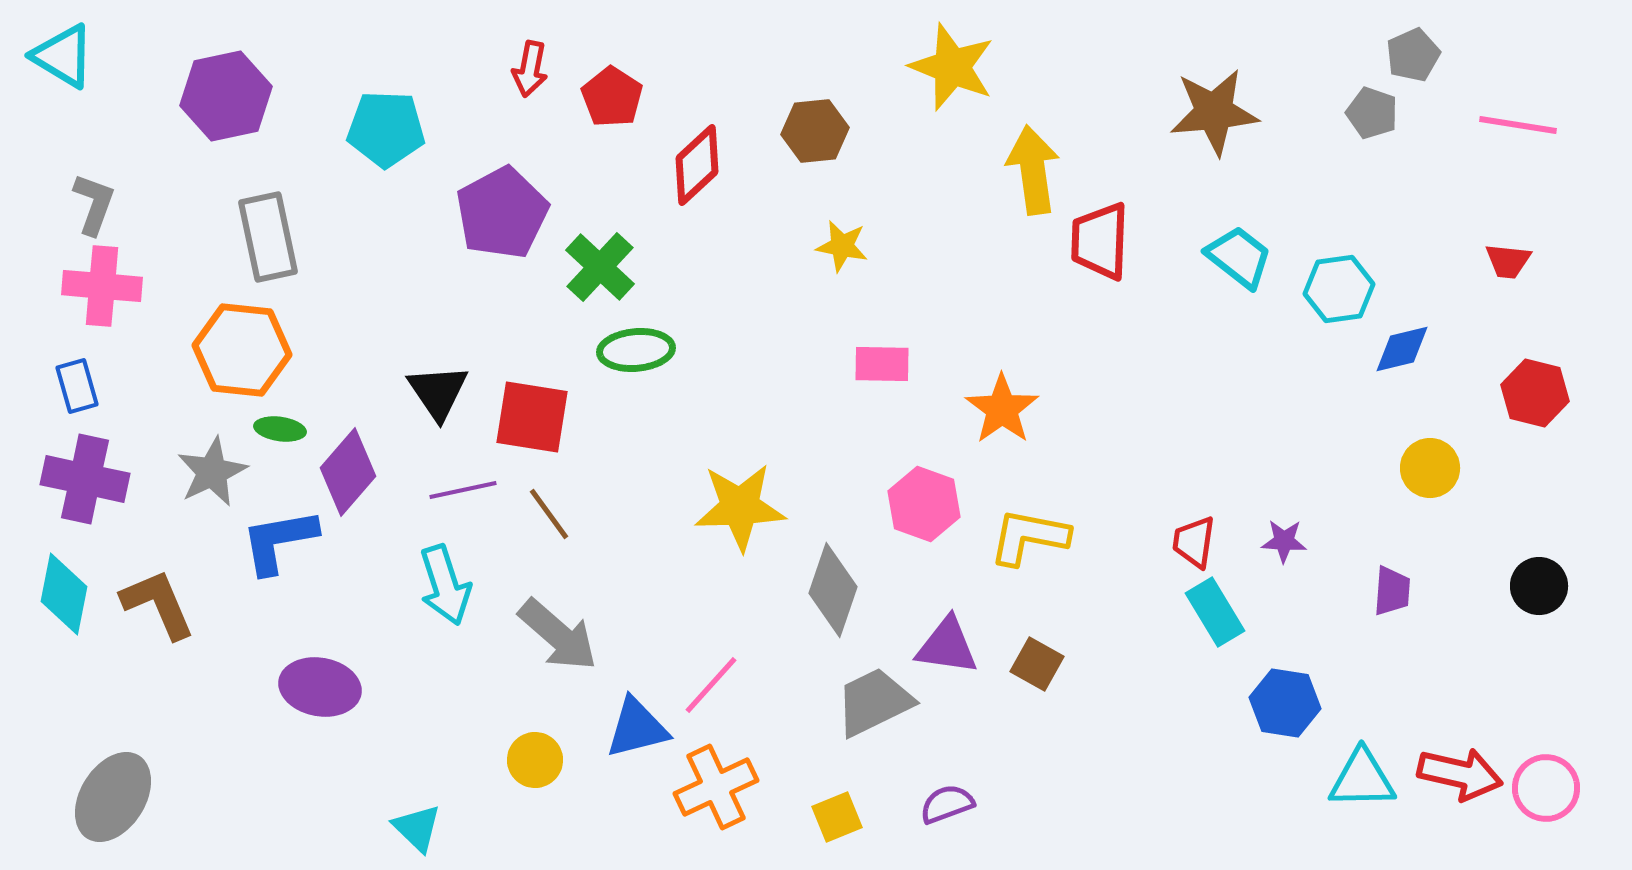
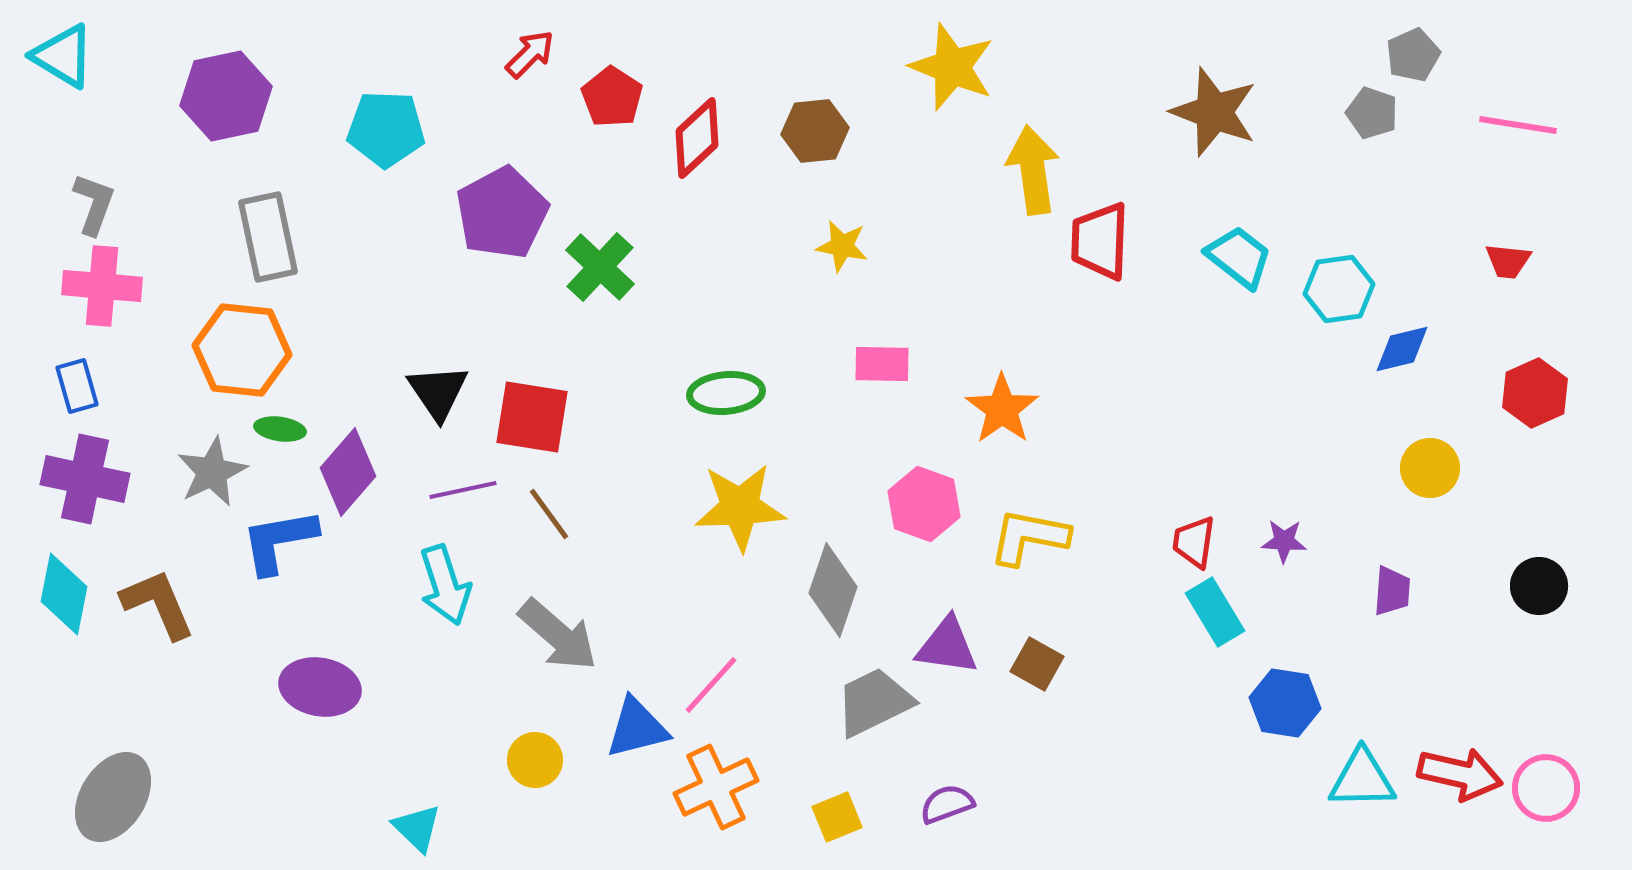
red arrow at (530, 69): moved 15 px up; rotated 146 degrees counterclockwise
brown star at (1214, 112): rotated 26 degrees clockwise
red diamond at (697, 165): moved 27 px up
green ellipse at (636, 350): moved 90 px right, 43 px down
red hexagon at (1535, 393): rotated 22 degrees clockwise
